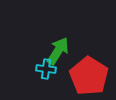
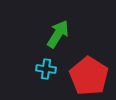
green arrow: moved 17 px up
